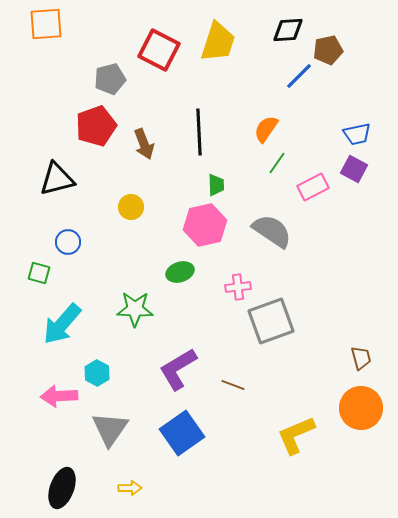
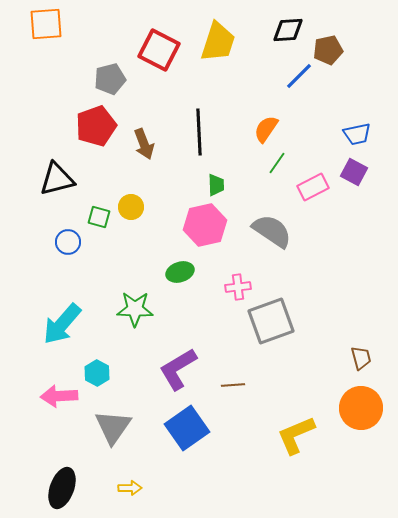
purple square: moved 3 px down
green square: moved 60 px right, 56 px up
brown line: rotated 25 degrees counterclockwise
gray triangle: moved 3 px right, 2 px up
blue square: moved 5 px right, 5 px up
